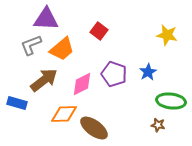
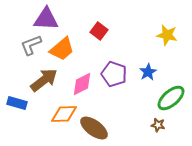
green ellipse: moved 3 px up; rotated 48 degrees counterclockwise
